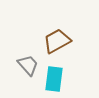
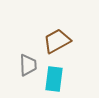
gray trapezoid: rotated 40 degrees clockwise
